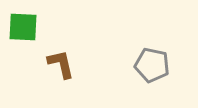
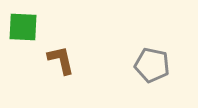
brown L-shape: moved 4 px up
